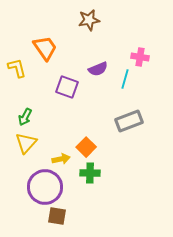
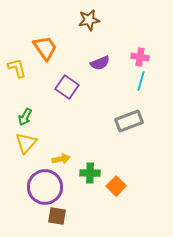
purple semicircle: moved 2 px right, 6 px up
cyan line: moved 16 px right, 2 px down
purple square: rotated 15 degrees clockwise
orange square: moved 30 px right, 39 px down
